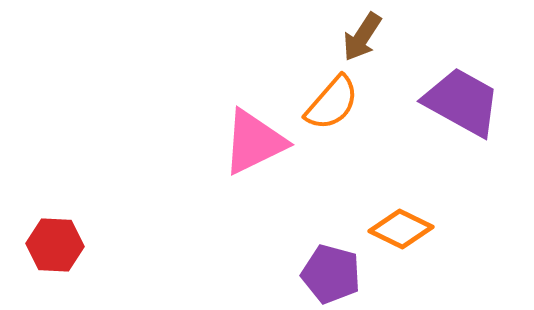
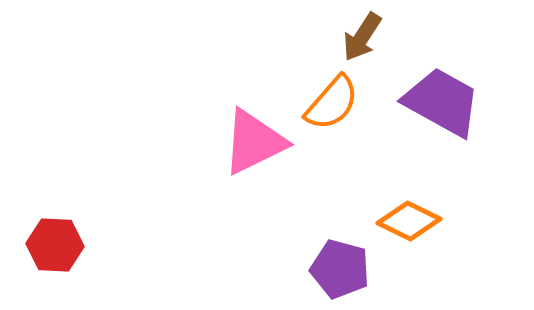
purple trapezoid: moved 20 px left
orange diamond: moved 8 px right, 8 px up
purple pentagon: moved 9 px right, 5 px up
